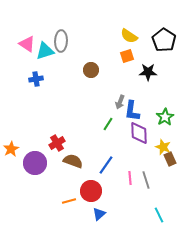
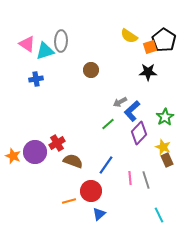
orange square: moved 23 px right, 9 px up
gray arrow: rotated 40 degrees clockwise
blue L-shape: rotated 40 degrees clockwise
green line: rotated 16 degrees clockwise
purple diamond: rotated 45 degrees clockwise
orange star: moved 2 px right, 7 px down; rotated 21 degrees counterclockwise
brown rectangle: moved 3 px left, 1 px down
purple circle: moved 11 px up
